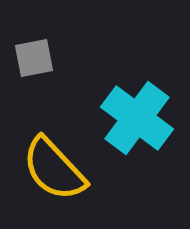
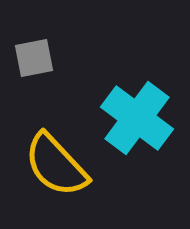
yellow semicircle: moved 2 px right, 4 px up
